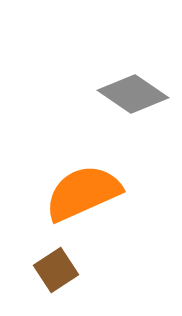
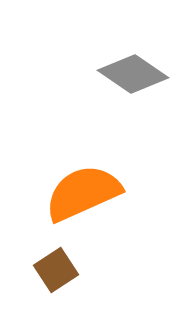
gray diamond: moved 20 px up
